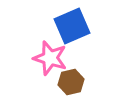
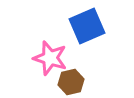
blue square: moved 15 px right
